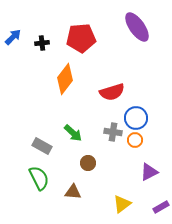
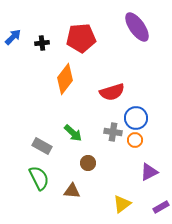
brown triangle: moved 1 px left, 1 px up
